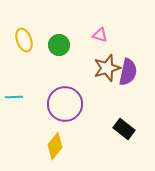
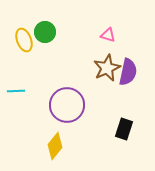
pink triangle: moved 8 px right
green circle: moved 14 px left, 13 px up
brown star: rotated 8 degrees counterclockwise
cyan line: moved 2 px right, 6 px up
purple circle: moved 2 px right, 1 px down
black rectangle: rotated 70 degrees clockwise
